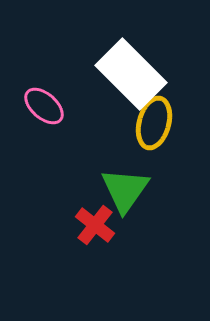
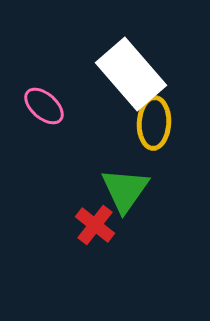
white rectangle: rotated 4 degrees clockwise
yellow ellipse: rotated 12 degrees counterclockwise
